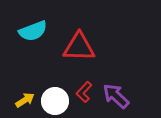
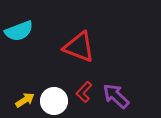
cyan semicircle: moved 14 px left
red triangle: rotated 20 degrees clockwise
white circle: moved 1 px left
